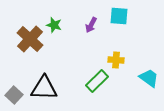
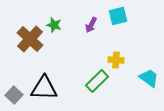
cyan square: moved 1 px left; rotated 18 degrees counterclockwise
